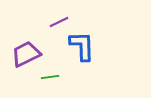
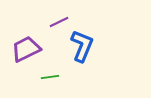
blue L-shape: rotated 24 degrees clockwise
purple trapezoid: moved 5 px up
